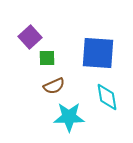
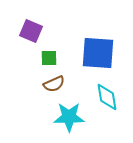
purple square: moved 1 px right, 6 px up; rotated 25 degrees counterclockwise
green square: moved 2 px right
brown semicircle: moved 2 px up
